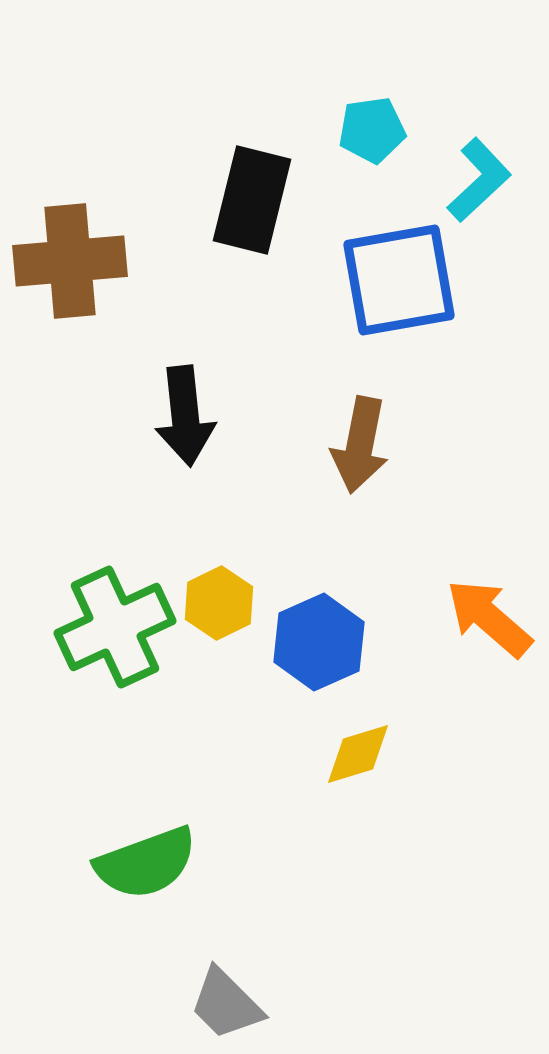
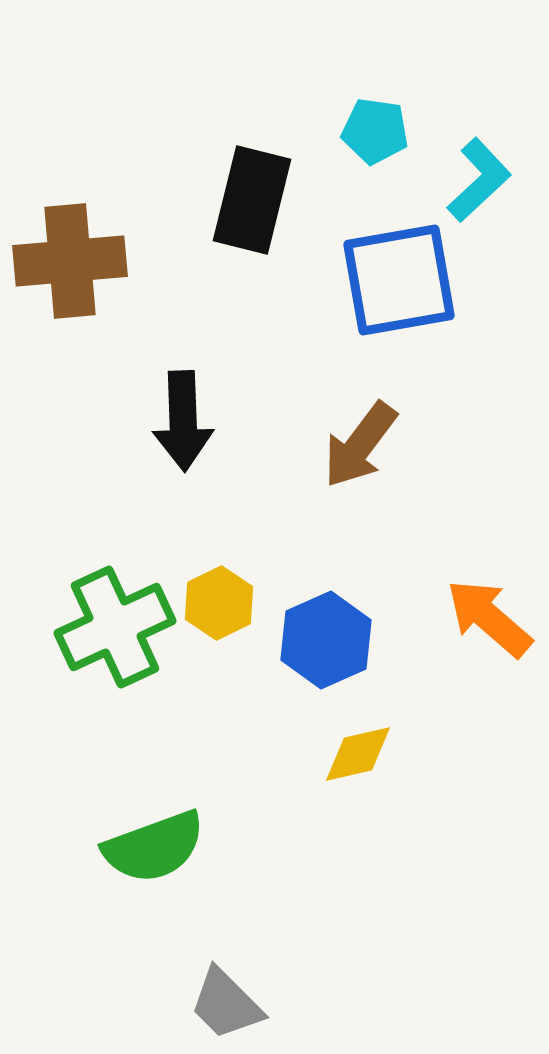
cyan pentagon: moved 3 px right, 1 px down; rotated 16 degrees clockwise
black arrow: moved 2 px left, 5 px down; rotated 4 degrees clockwise
brown arrow: rotated 26 degrees clockwise
blue hexagon: moved 7 px right, 2 px up
yellow diamond: rotated 4 degrees clockwise
green semicircle: moved 8 px right, 16 px up
